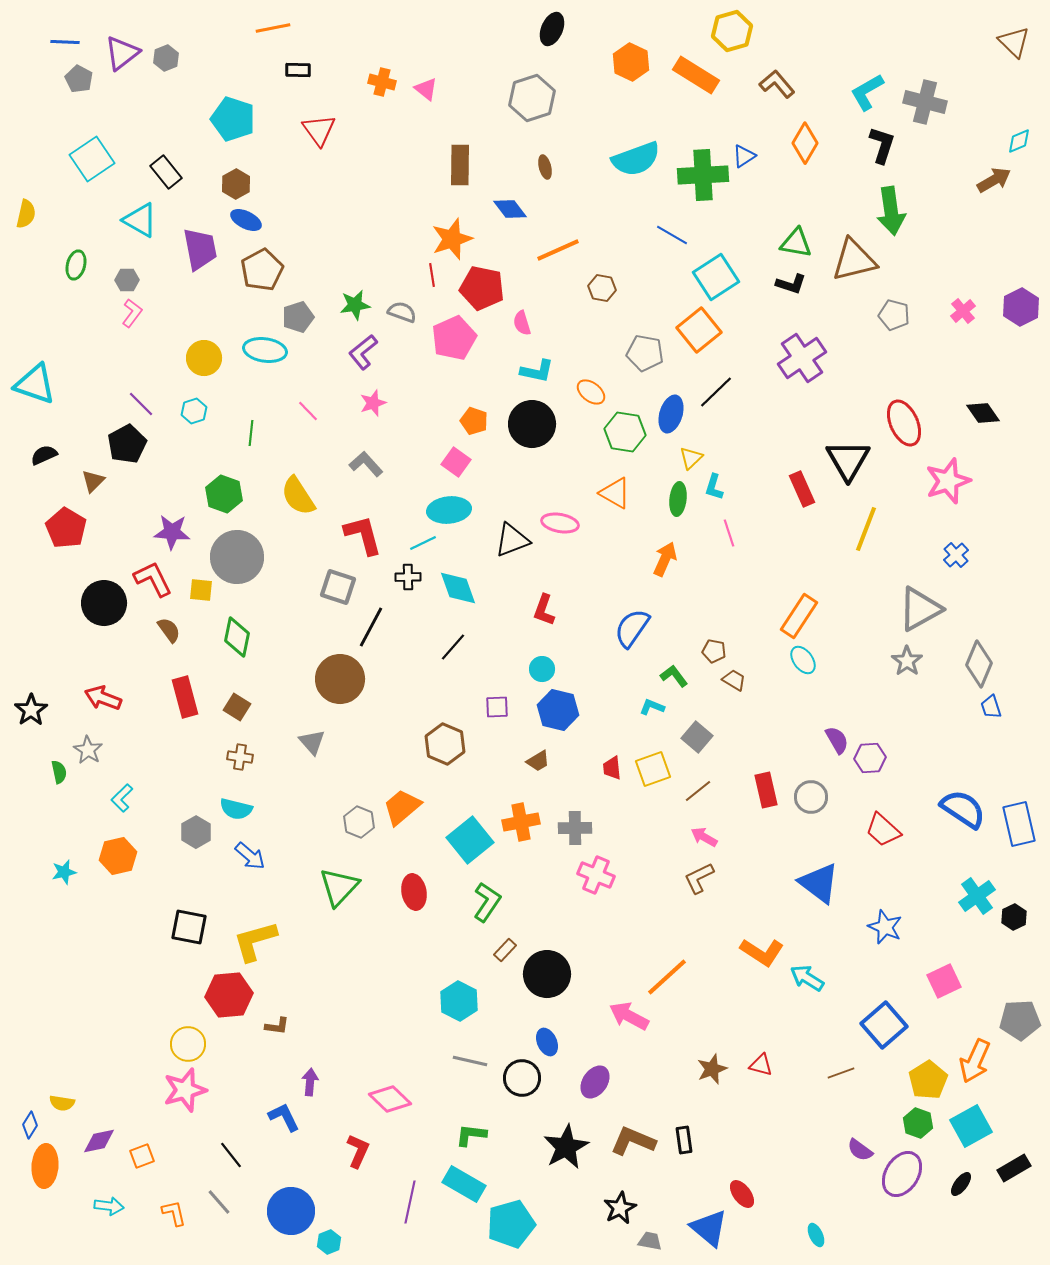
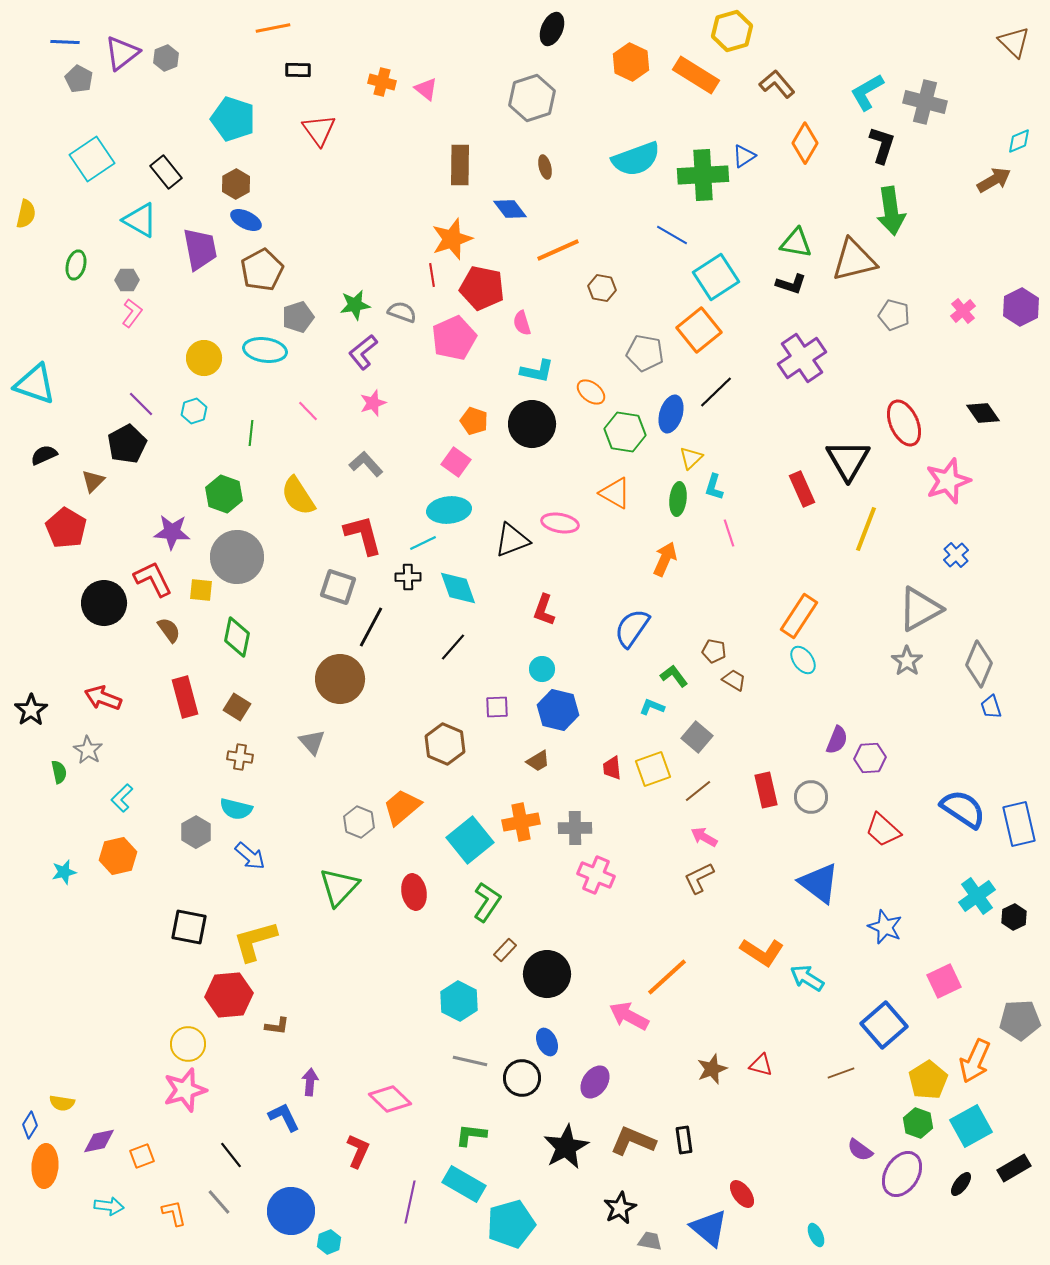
purple semicircle at (837, 740): rotated 52 degrees clockwise
